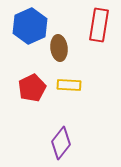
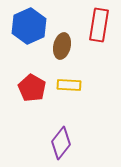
blue hexagon: moved 1 px left
brown ellipse: moved 3 px right, 2 px up; rotated 20 degrees clockwise
red pentagon: rotated 16 degrees counterclockwise
